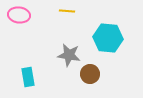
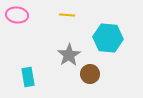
yellow line: moved 4 px down
pink ellipse: moved 2 px left
gray star: rotated 30 degrees clockwise
